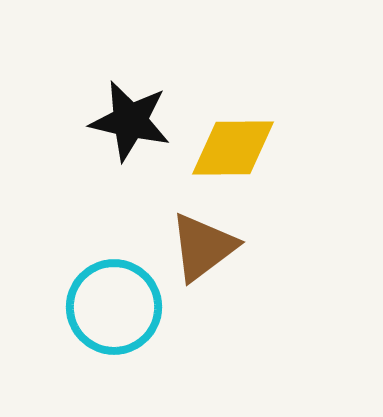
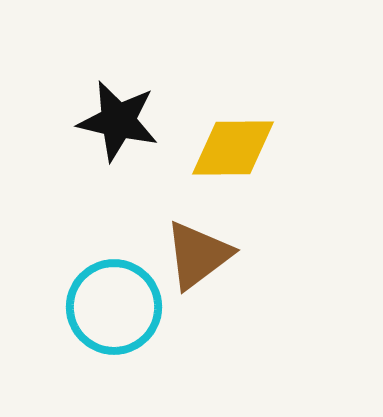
black star: moved 12 px left
brown triangle: moved 5 px left, 8 px down
